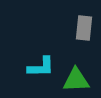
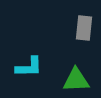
cyan L-shape: moved 12 px left
